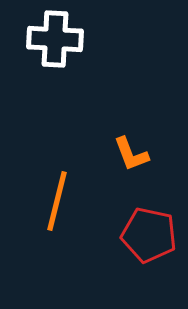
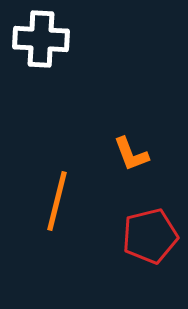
white cross: moved 14 px left
red pentagon: moved 1 px right, 1 px down; rotated 26 degrees counterclockwise
